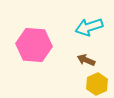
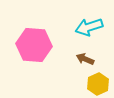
brown arrow: moved 1 px left, 1 px up
yellow hexagon: moved 1 px right
